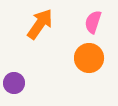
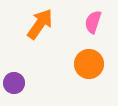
orange circle: moved 6 px down
